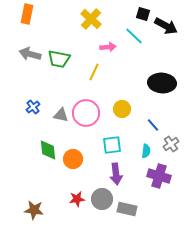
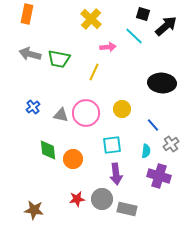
black arrow: rotated 70 degrees counterclockwise
